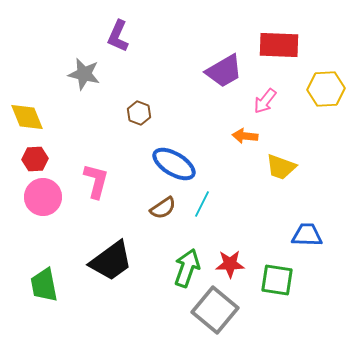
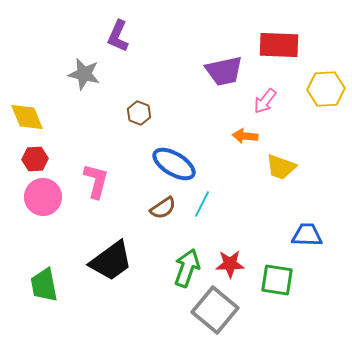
purple trapezoid: rotated 18 degrees clockwise
